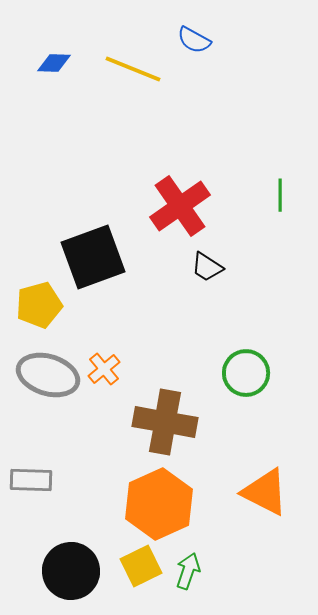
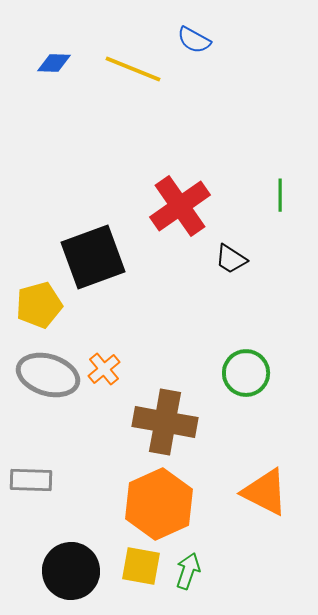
black trapezoid: moved 24 px right, 8 px up
yellow square: rotated 36 degrees clockwise
